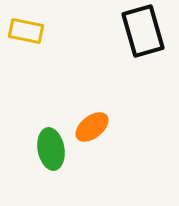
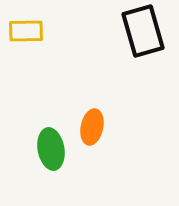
yellow rectangle: rotated 12 degrees counterclockwise
orange ellipse: rotated 40 degrees counterclockwise
